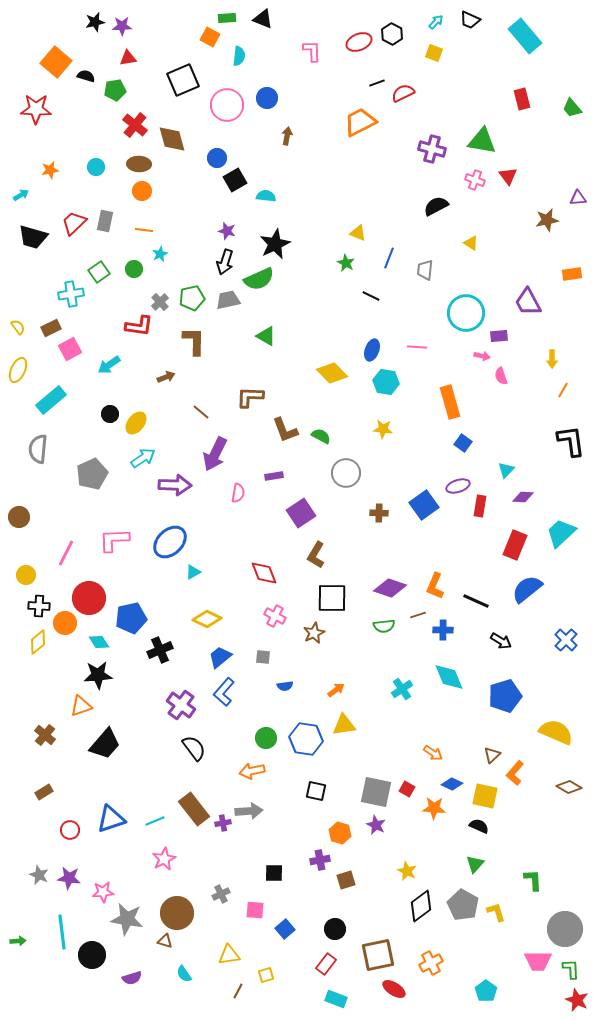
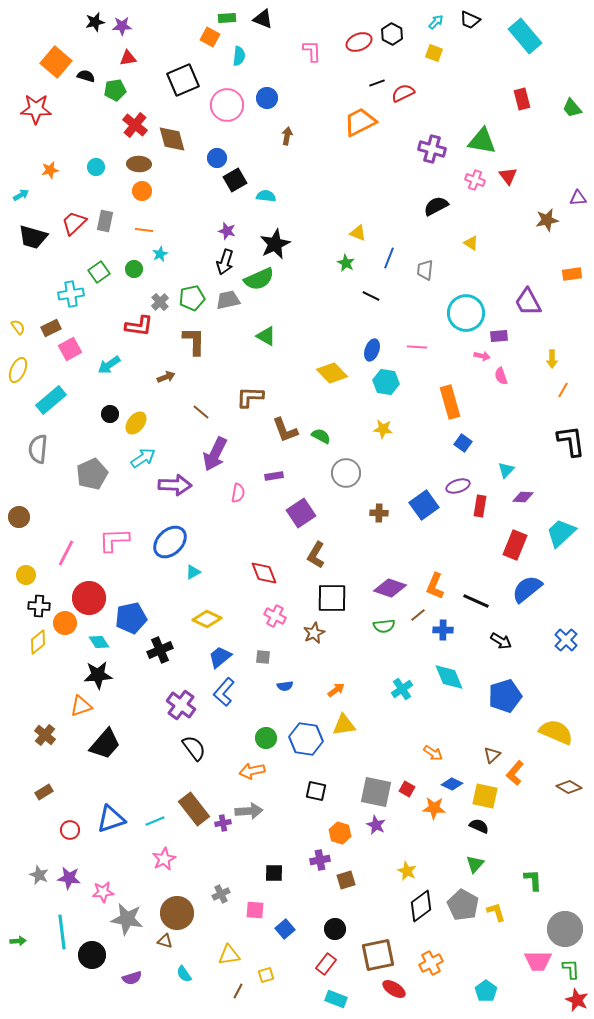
brown line at (418, 615): rotated 21 degrees counterclockwise
